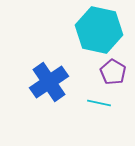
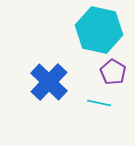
blue cross: rotated 12 degrees counterclockwise
